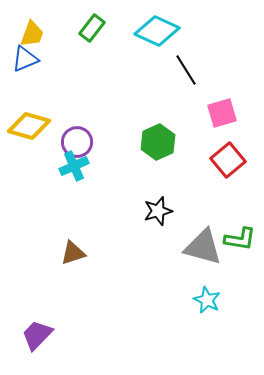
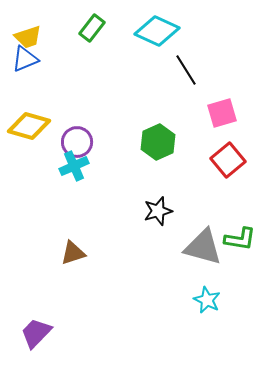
yellow trapezoid: moved 4 px left, 3 px down; rotated 52 degrees clockwise
purple trapezoid: moved 1 px left, 2 px up
